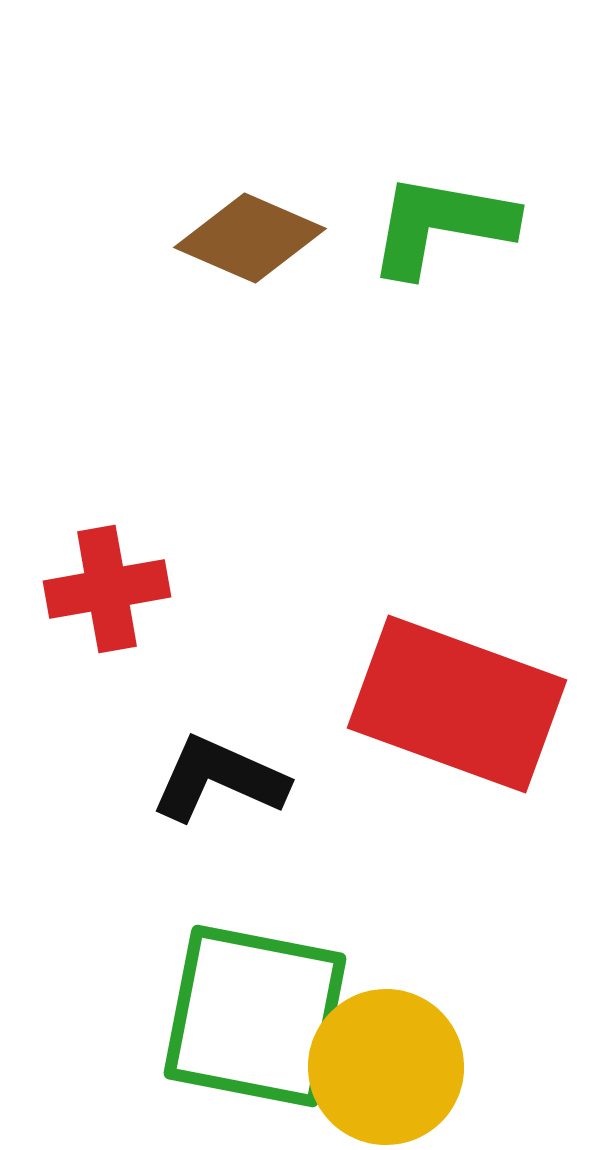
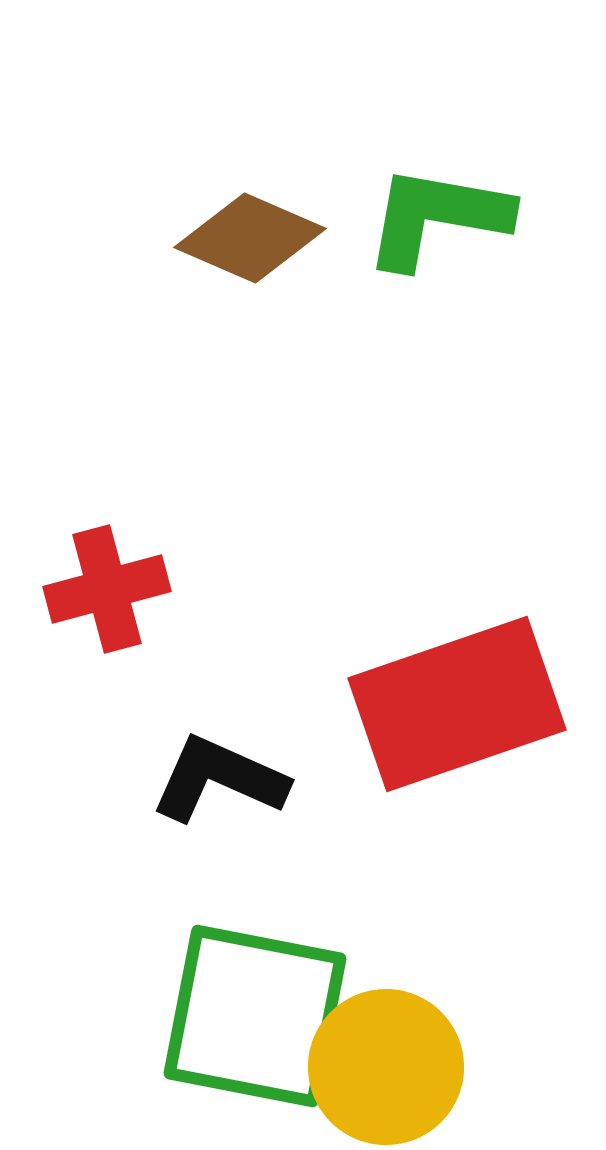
green L-shape: moved 4 px left, 8 px up
red cross: rotated 5 degrees counterclockwise
red rectangle: rotated 39 degrees counterclockwise
